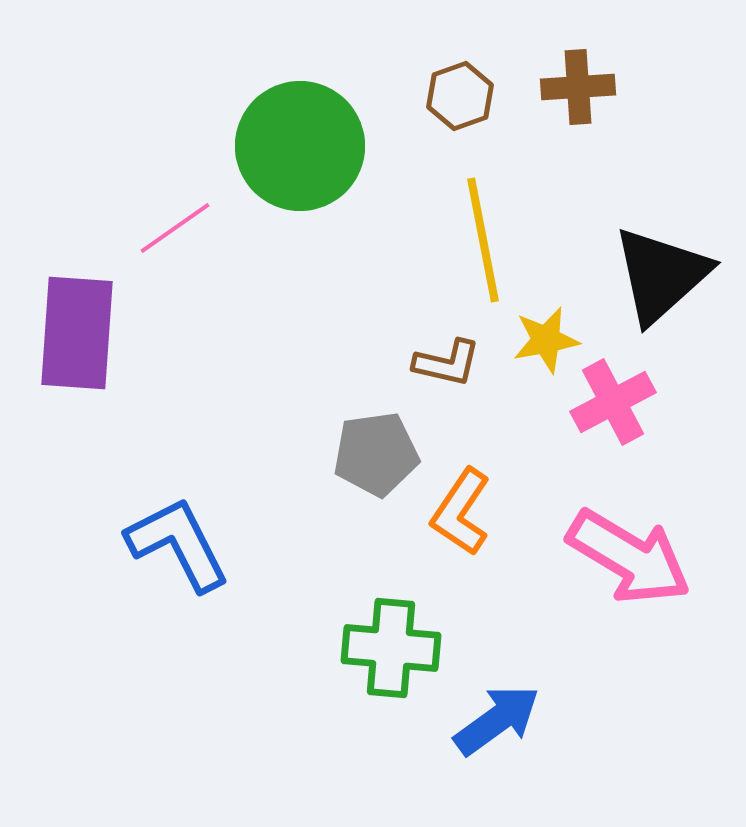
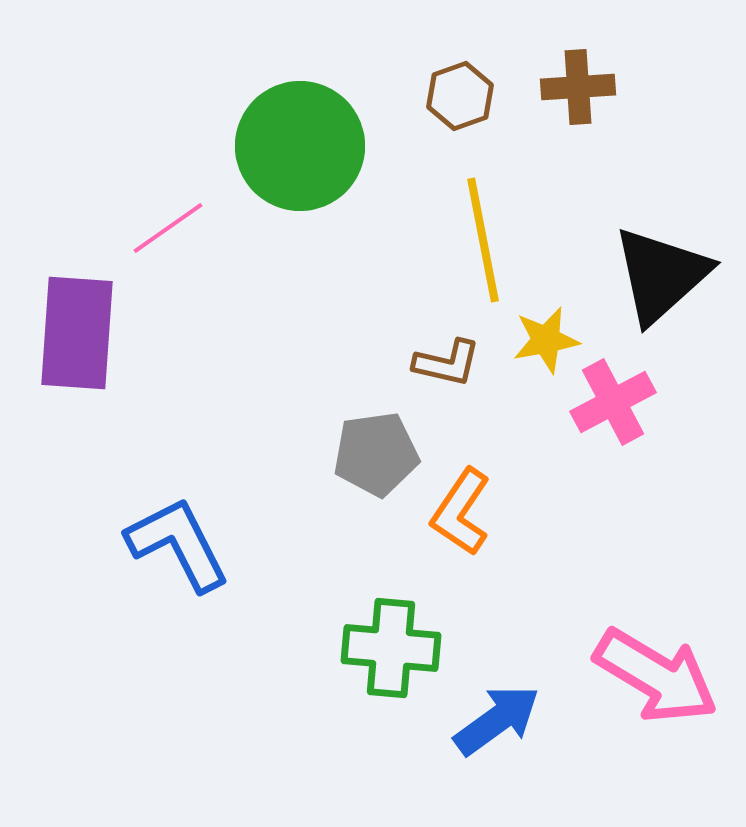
pink line: moved 7 px left
pink arrow: moved 27 px right, 119 px down
